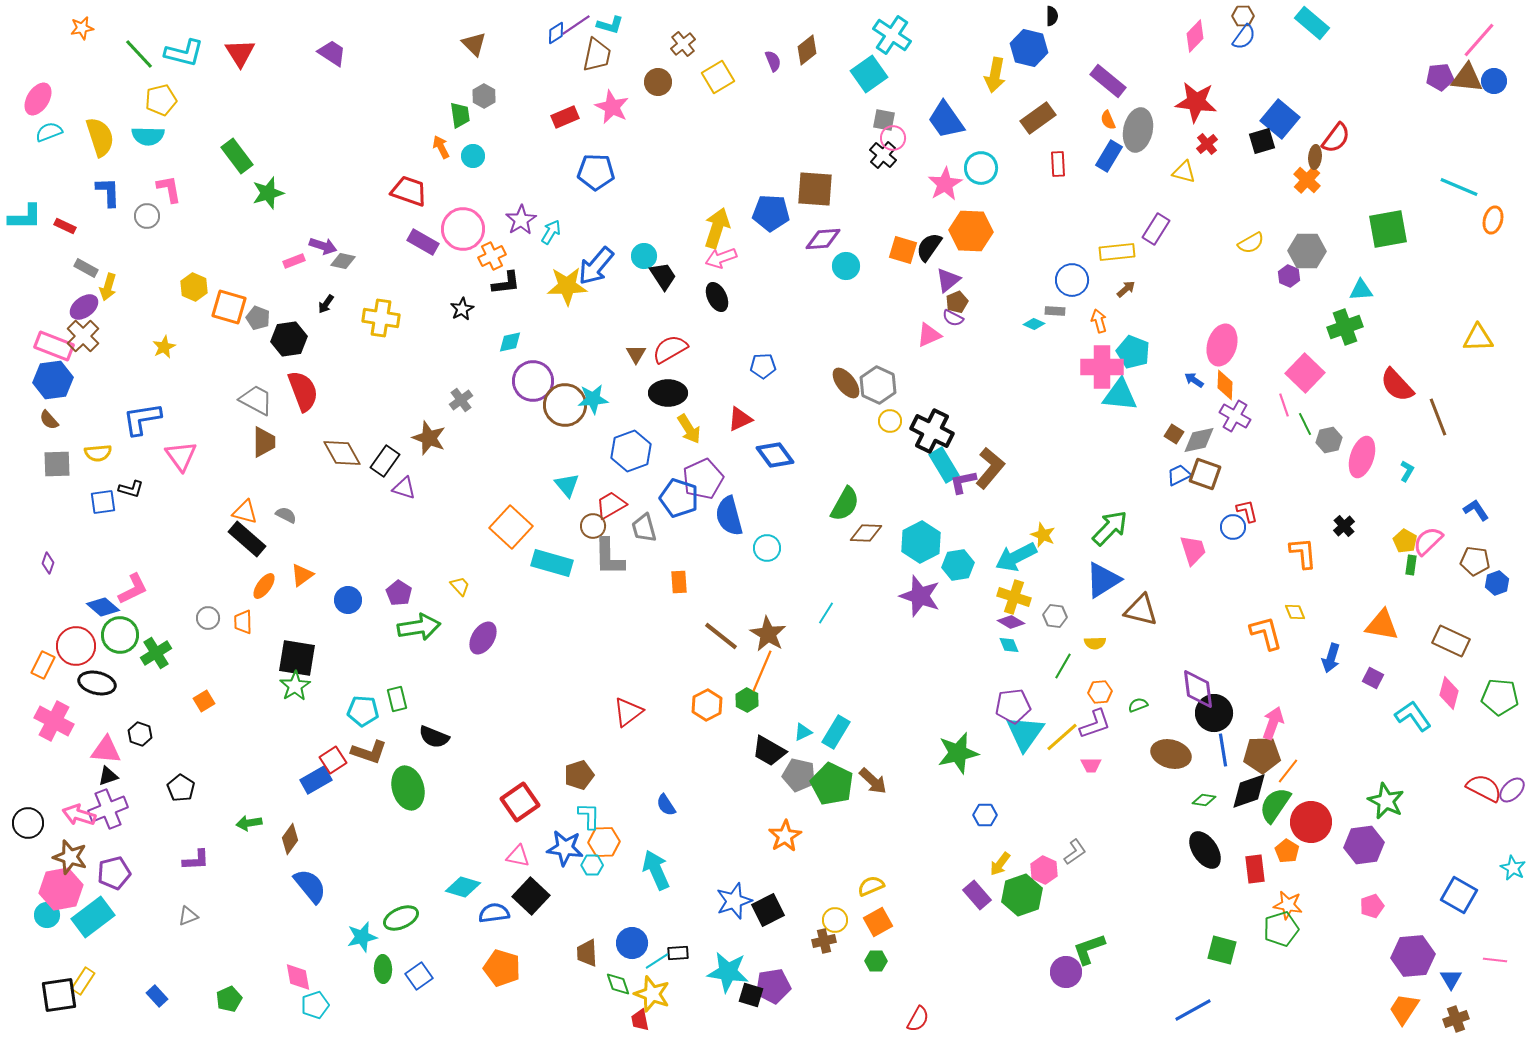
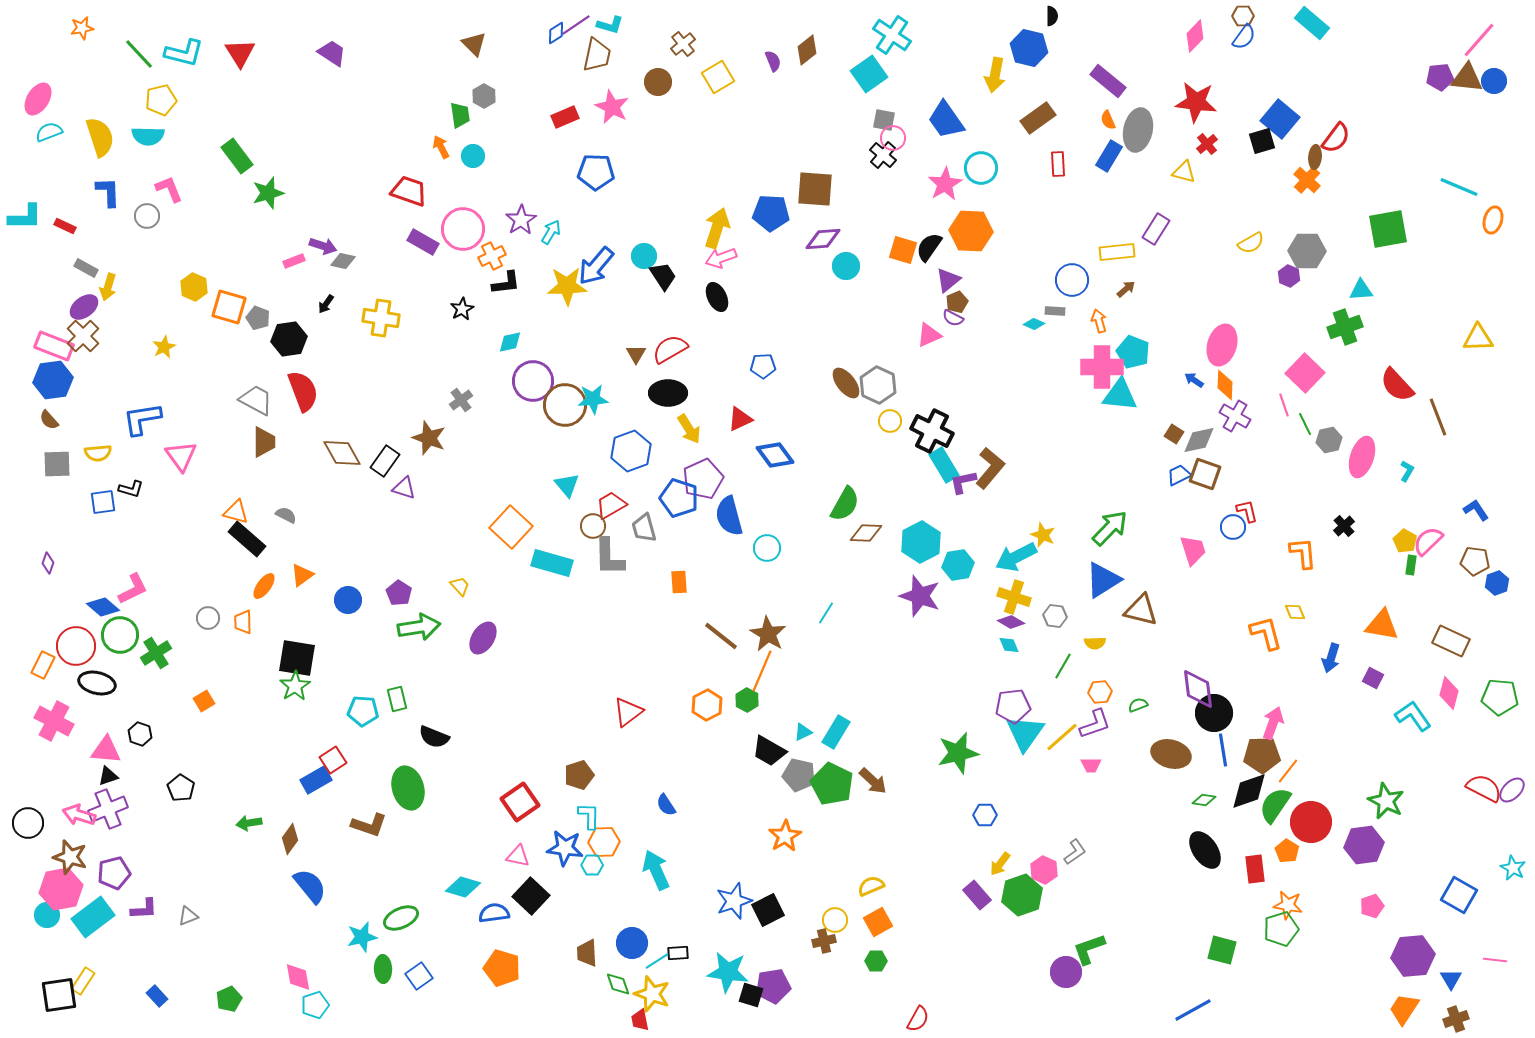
pink L-shape at (169, 189): rotated 12 degrees counterclockwise
orange triangle at (245, 512): moved 9 px left
brown L-shape at (369, 752): moved 73 px down
purple L-shape at (196, 860): moved 52 px left, 49 px down
